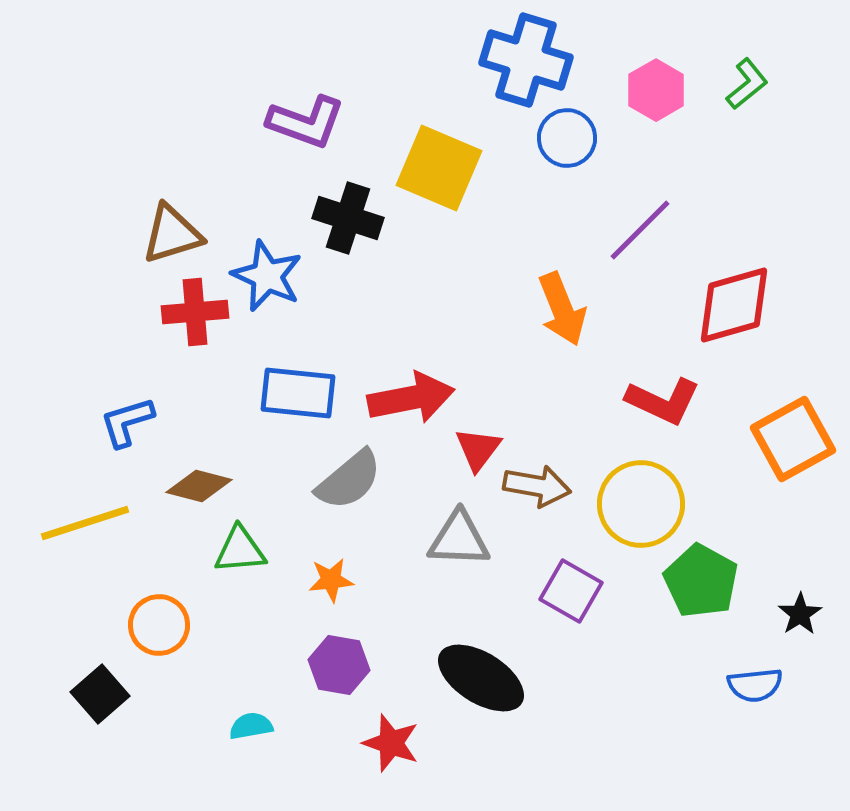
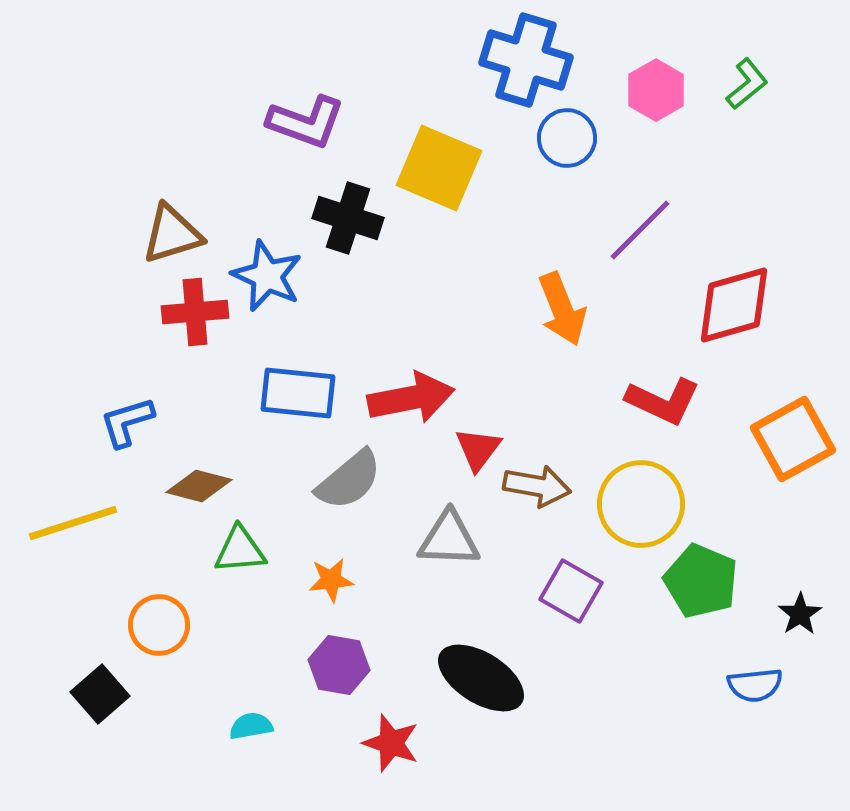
yellow line: moved 12 px left
gray triangle: moved 10 px left
green pentagon: rotated 6 degrees counterclockwise
